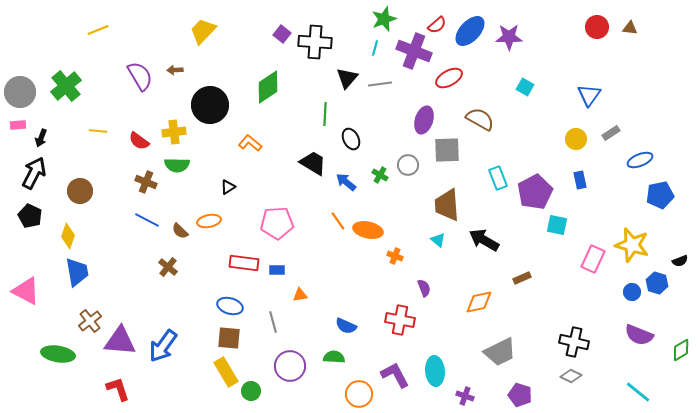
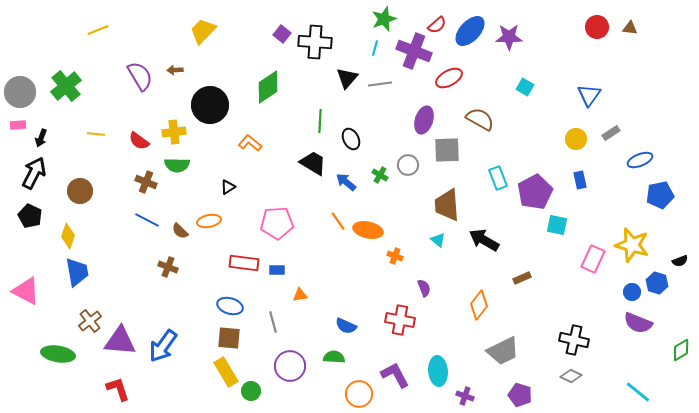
green line at (325, 114): moved 5 px left, 7 px down
yellow line at (98, 131): moved 2 px left, 3 px down
brown cross at (168, 267): rotated 18 degrees counterclockwise
orange diamond at (479, 302): moved 3 px down; rotated 40 degrees counterclockwise
purple semicircle at (639, 335): moved 1 px left, 12 px up
black cross at (574, 342): moved 2 px up
gray trapezoid at (500, 352): moved 3 px right, 1 px up
cyan ellipse at (435, 371): moved 3 px right
